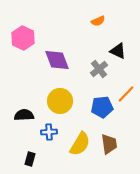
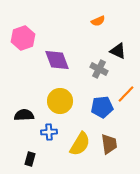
pink hexagon: rotated 15 degrees clockwise
gray cross: rotated 24 degrees counterclockwise
